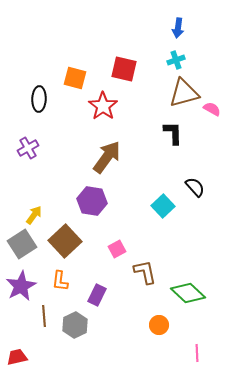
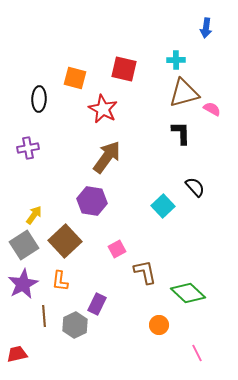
blue arrow: moved 28 px right
cyan cross: rotated 18 degrees clockwise
red star: moved 3 px down; rotated 8 degrees counterclockwise
black L-shape: moved 8 px right
purple cross: rotated 20 degrees clockwise
gray square: moved 2 px right, 1 px down
purple star: moved 2 px right, 2 px up
purple rectangle: moved 9 px down
pink line: rotated 24 degrees counterclockwise
red trapezoid: moved 3 px up
